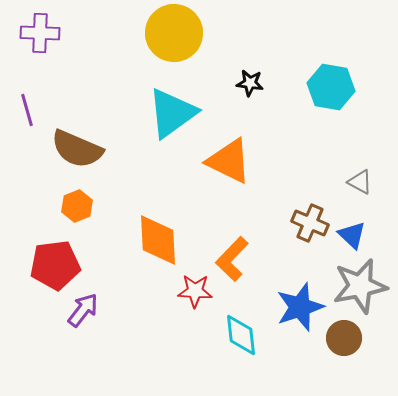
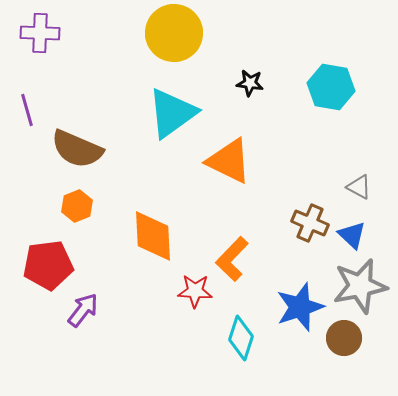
gray triangle: moved 1 px left, 5 px down
orange diamond: moved 5 px left, 4 px up
red pentagon: moved 7 px left
cyan diamond: moved 3 px down; rotated 24 degrees clockwise
